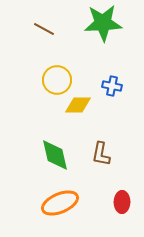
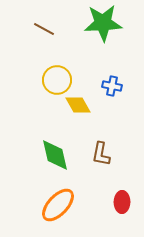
yellow diamond: rotated 60 degrees clockwise
orange ellipse: moved 2 px left, 2 px down; rotated 24 degrees counterclockwise
